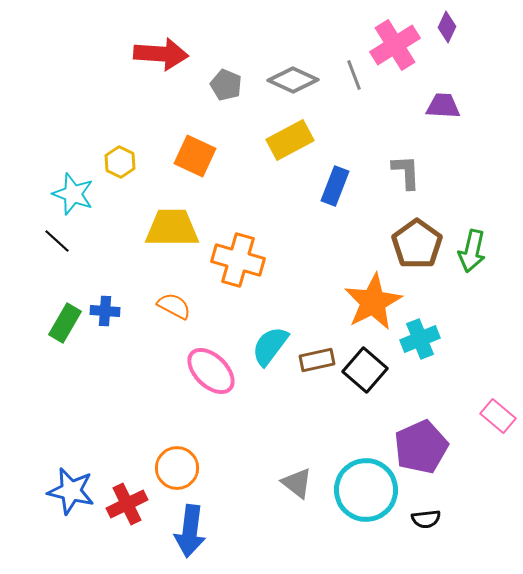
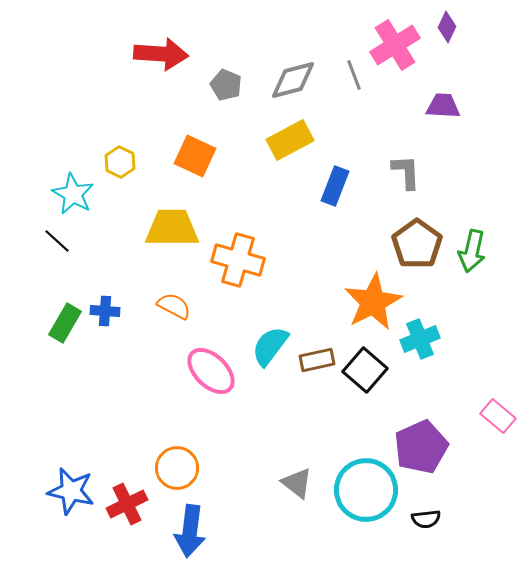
gray diamond: rotated 39 degrees counterclockwise
cyan star: rotated 9 degrees clockwise
